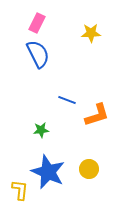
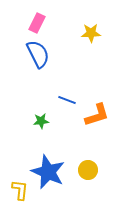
green star: moved 9 px up
yellow circle: moved 1 px left, 1 px down
